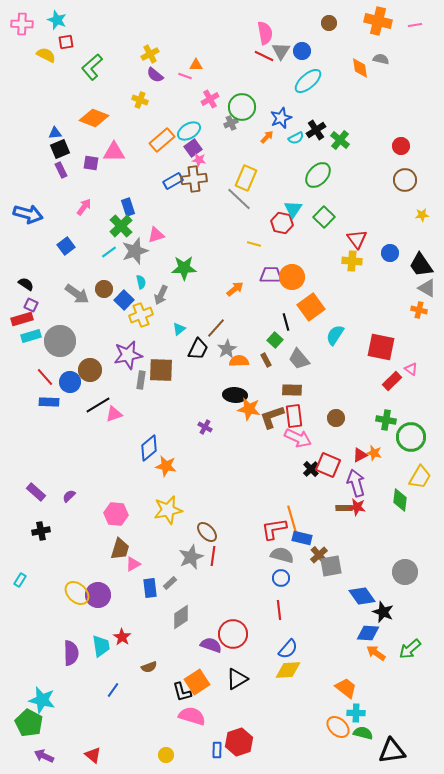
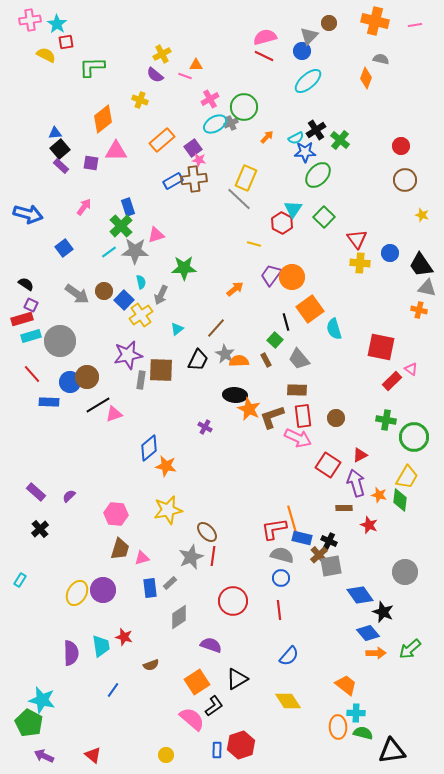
cyan star at (57, 20): moved 4 px down; rotated 12 degrees clockwise
orange cross at (378, 21): moved 3 px left
pink cross at (22, 24): moved 8 px right, 4 px up; rotated 10 degrees counterclockwise
pink semicircle at (265, 33): moved 4 px down; rotated 95 degrees counterclockwise
gray triangle at (281, 51): moved 28 px right, 15 px up; rotated 12 degrees clockwise
yellow cross at (150, 54): moved 12 px right
green L-shape at (92, 67): rotated 40 degrees clockwise
orange diamond at (360, 68): moved 6 px right, 10 px down; rotated 30 degrees clockwise
green circle at (242, 107): moved 2 px right
orange diamond at (94, 118): moved 9 px right, 1 px down; rotated 60 degrees counterclockwise
blue star at (281, 118): moved 24 px right, 34 px down; rotated 20 degrees clockwise
cyan ellipse at (189, 131): moved 26 px right, 7 px up
black square at (60, 149): rotated 18 degrees counterclockwise
pink triangle at (114, 152): moved 2 px right, 1 px up
purple rectangle at (61, 170): moved 4 px up; rotated 21 degrees counterclockwise
yellow star at (422, 215): rotated 24 degrees clockwise
red hexagon at (282, 223): rotated 15 degrees clockwise
blue square at (66, 246): moved 2 px left, 2 px down
gray star at (135, 251): rotated 20 degrees clockwise
yellow cross at (352, 261): moved 8 px right, 2 px down
purple trapezoid at (271, 275): rotated 55 degrees counterclockwise
gray triangle at (427, 288): rotated 18 degrees counterclockwise
brown circle at (104, 289): moved 2 px down
orange square at (311, 307): moved 1 px left, 2 px down
yellow cross at (141, 315): rotated 15 degrees counterclockwise
cyan triangle at (179, 329): moved 2 px left
cyan semicircle at (335, 335): moved 1 px left, 6 px up; rotated 50 degrees counterclockwise
black trapezoid at (198, 349): moved 11 px down
gray star at (227, 349): moved 2 px left, 5 px down; rotated 12 degrees counterclockwise
brown circle at (90, 370): moved 3 px left, 7 px down
red line at (45, 377): moved 13 px left, 3 px up
brown rectangle at (292, 390): moved 5 px right
orange star at (249, 409): rotated 15 degrees clockwise
red rectangle at (294, 416): moved 9 px right
green circle at (411, 437): moved 3 px right
orange star at (374, 453): moved 5 px right, 42 px down
red square at (328, 465): rotated 10 degrees clockwise
black cross at (311, 469): moved 18 px right, 72 px down; rotated 21 degrees counterclockwise
yellow trapezoid at (420, 477): moved 13 px left
red star at (357, 507): moved 12 px right, 18 px down; rotated 12 degrees clockwise
black cross at (41, 531): moved 1 px left, 2 px up; rotated 30 degrees counterclockwise
pink triangle at (133, 564): moved 9 px right, 6 px up; rotated 14 degrees clockwise
yellow ellipse at (77, 593): rotated 75 degrees clockwise
purple circle at (98, 595): moved 5 px right, 5 px up
blue diamond at (362, 596): moved 2 px left, 1 px up
gray diamond at (181, 617): moved 2 px left
blue diamond at (368, 633): rotated 45 degrees clockwise
red circle at (233, 634): moved 33 px up
red star at (122, 637): moved 2 px right; rotated 18 degrees counterclockwise
blue semicircle at (288, 649): moved 1 px right, 7 px down
orange arrow at (376, 653): rotated 144 degrees clockwise
brown semicircle at (149, 667): moved 2 px right, 2 px up
yellow diamond at (288, 670): moved 31 px down; rotated 60 degrees clockwise
orange trapezoid at (346, 688): moved 3 px up
black L-shape at (182, 692): moved 32 px right, 14 px down; rotated 110 degrees counterclockwise
pink semicircle at (192, 716): moved 3 px down; rotated 24 degrees clockwise
orange ellipse at (338, 727): rotated 45 degrees clockwise
red hexagon at (239, 742): moved 2 px right, 3 px down
